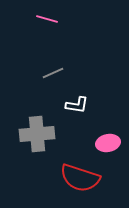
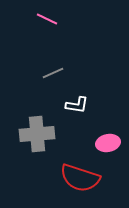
pink line: rotated 10 degrees clockwise
